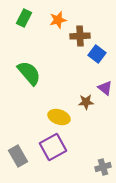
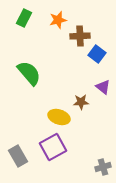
purple triangle: moved 2 px left, 1 px up
brown star: moved 5 px left
